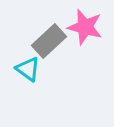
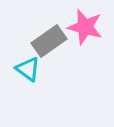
gray rectangle: rotated 8 degrees clockwise
